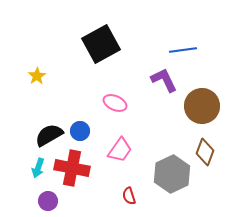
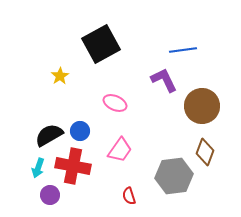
yellow star: moved 23 px right
red cross: moved 1 px right, 2 px up
gray hexagon: moved 2 px right, 2 px down; rotated 18 degrees clockwise
purple circle: moved 2 px right, 6 px up
